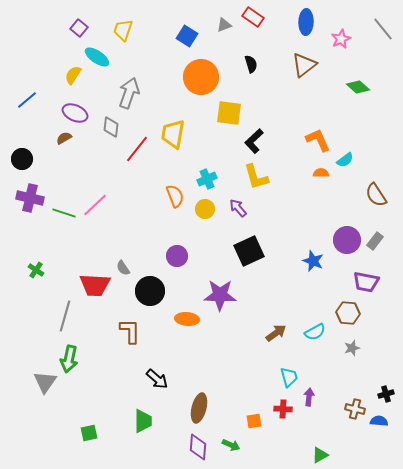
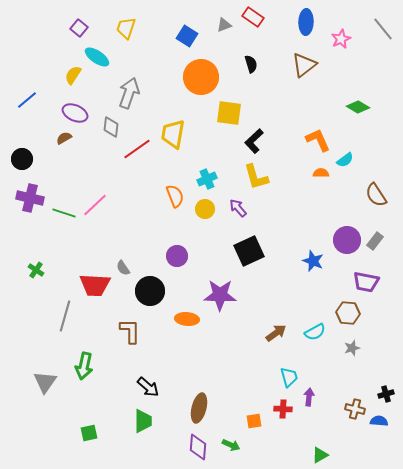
yellow trapezoid at (123, 30): moved 3 px right, 2 px up
green diamond at (358, 87): moved 20 px down; rotated 10 degrees counterclockwise
red line at (137, 149): rotated 16 degrees clockwise
green arrow at (69, 359): moved 15 px right, 7 px down
black arrow at (157, 379): moved 9 px left, 8 px down
